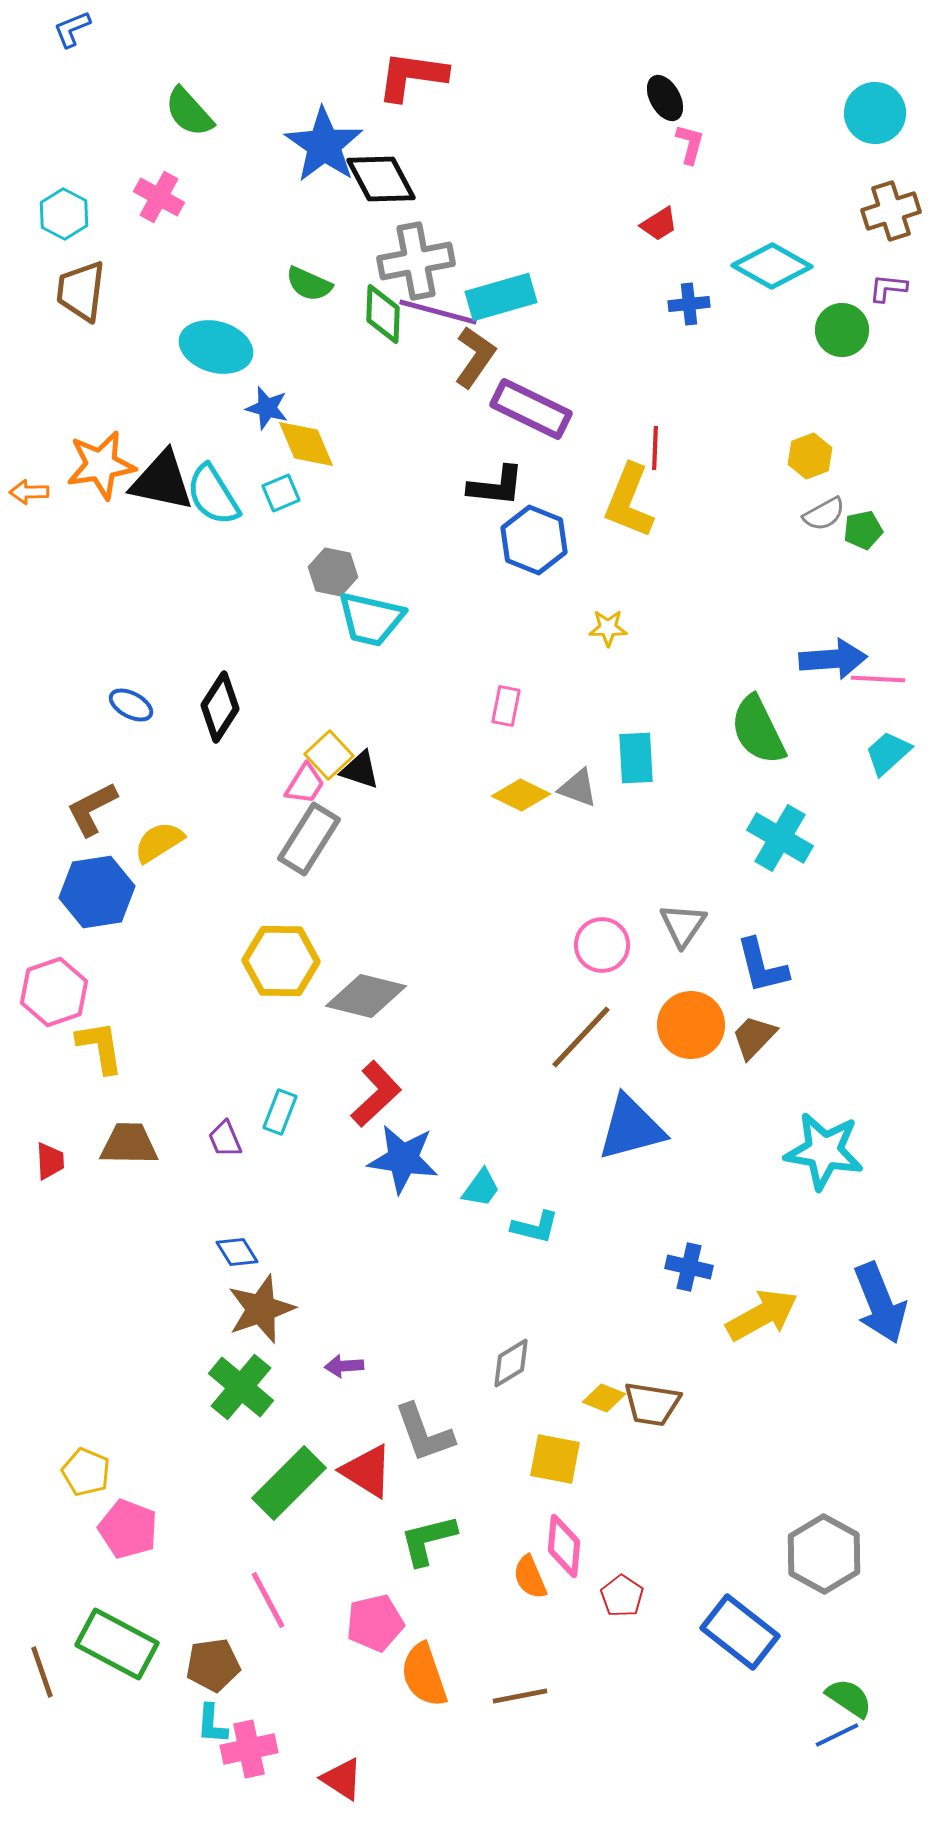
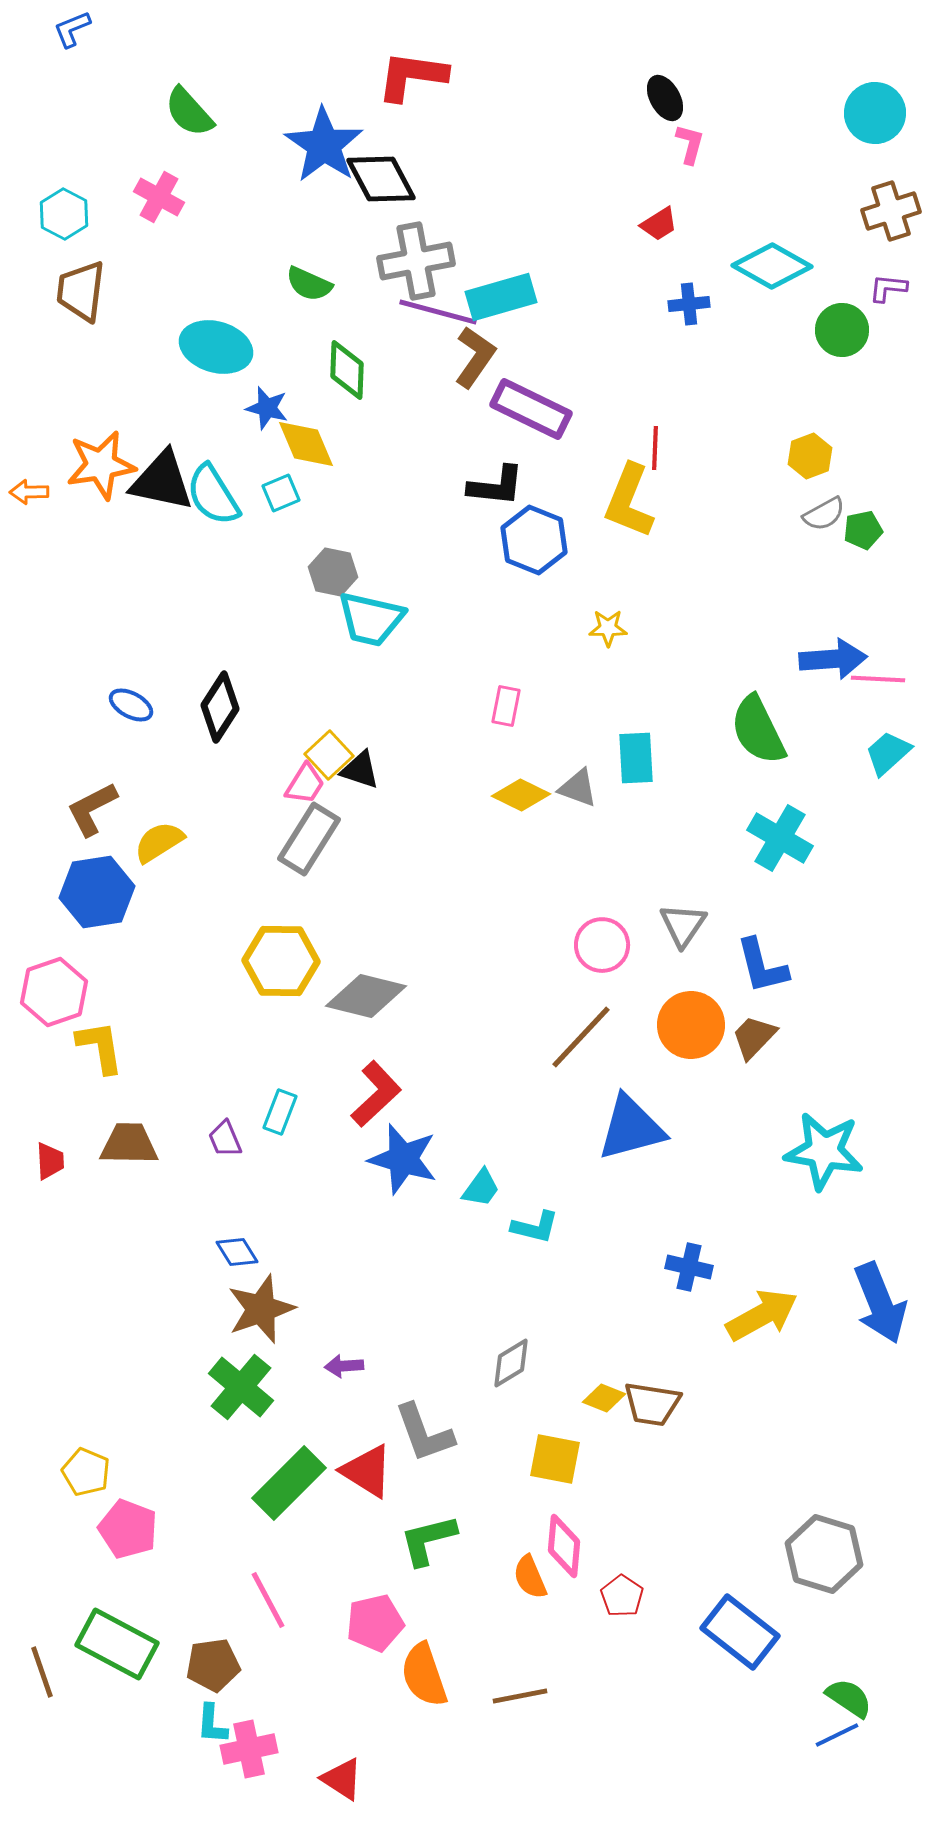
green diamond at (383, 314): moved 36 px left, 56 px down
blue star at (403, 1159): rotated 8 degrees clockwise
gray hexagon at (824, 1554): rotated 12 degrees counterclockwise
